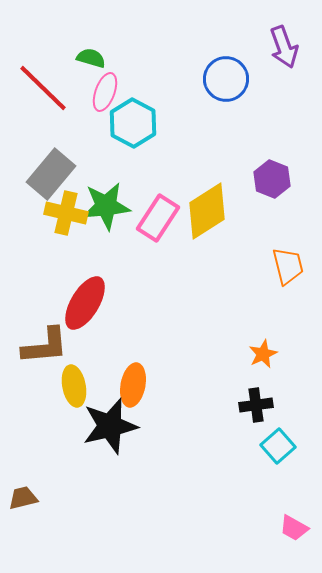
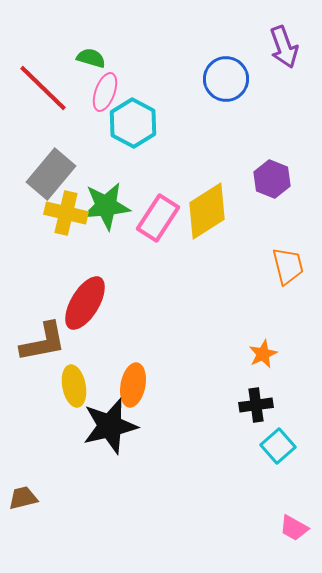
brown L-shape: moved 2 px left, 4 px up; rotated 6 degrees counterclockwise
